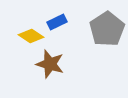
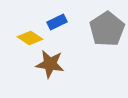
yellow diamond: moved 1 px left, 2 px down
brown star: rotated 8 degrees counterclockwise
